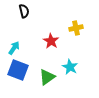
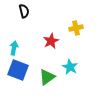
red star: rotated 14 degrees clockwise
cyan arrow: rotated 24 degrees counterclockwise
